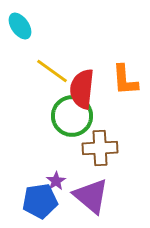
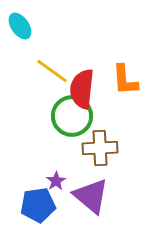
blue pentagon: moved 2 px left, 4 px down
